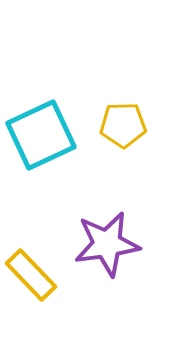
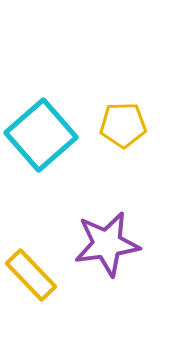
cyan square: rotated 16 degrees counterclockwise
